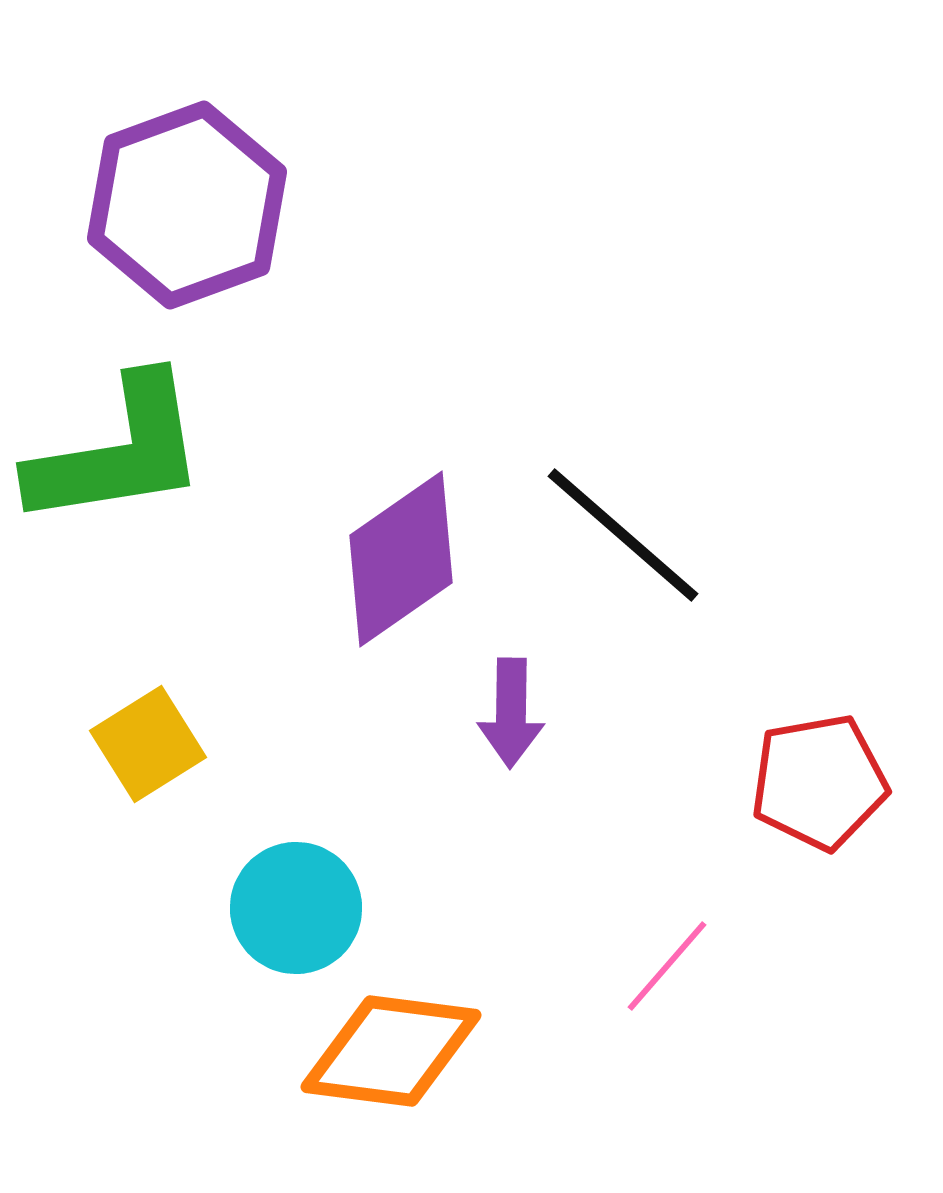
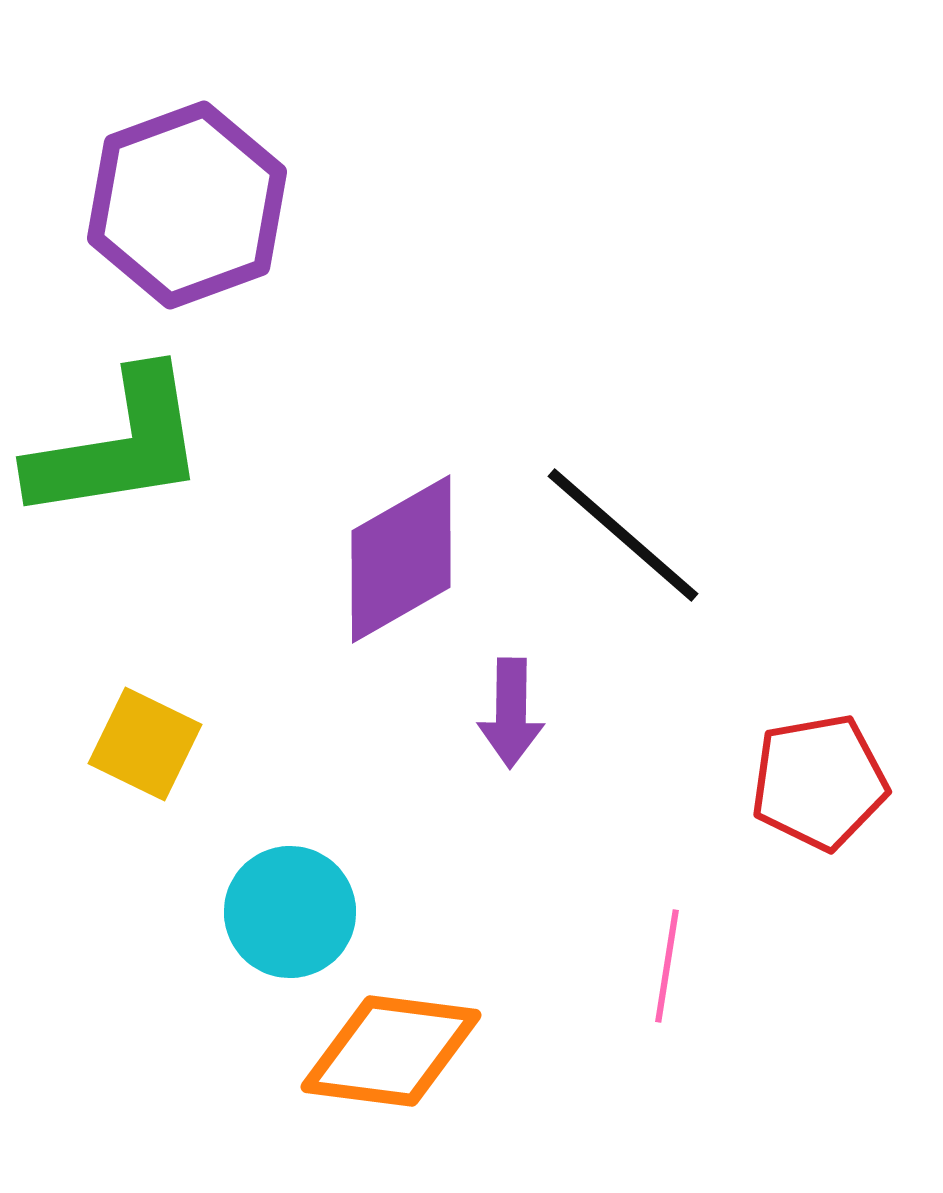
green L-shape: moved 6 px up
purple diamond: rotated 5 degrees clockwise
yellow square: moved 3 px left; rotated 32 degrees counterclockwise
cyan circle: moved 6 px left, 4 px down
pink line: rotated 32 degrees counterclockwise
